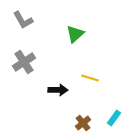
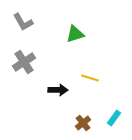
gray L-shape: moved 2 px down
green triangle: rotated 24 degrees clockwise
